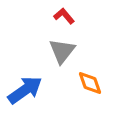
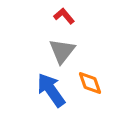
blue arrow: moved 26 px right; rotated 90 degrees counterclockwise
